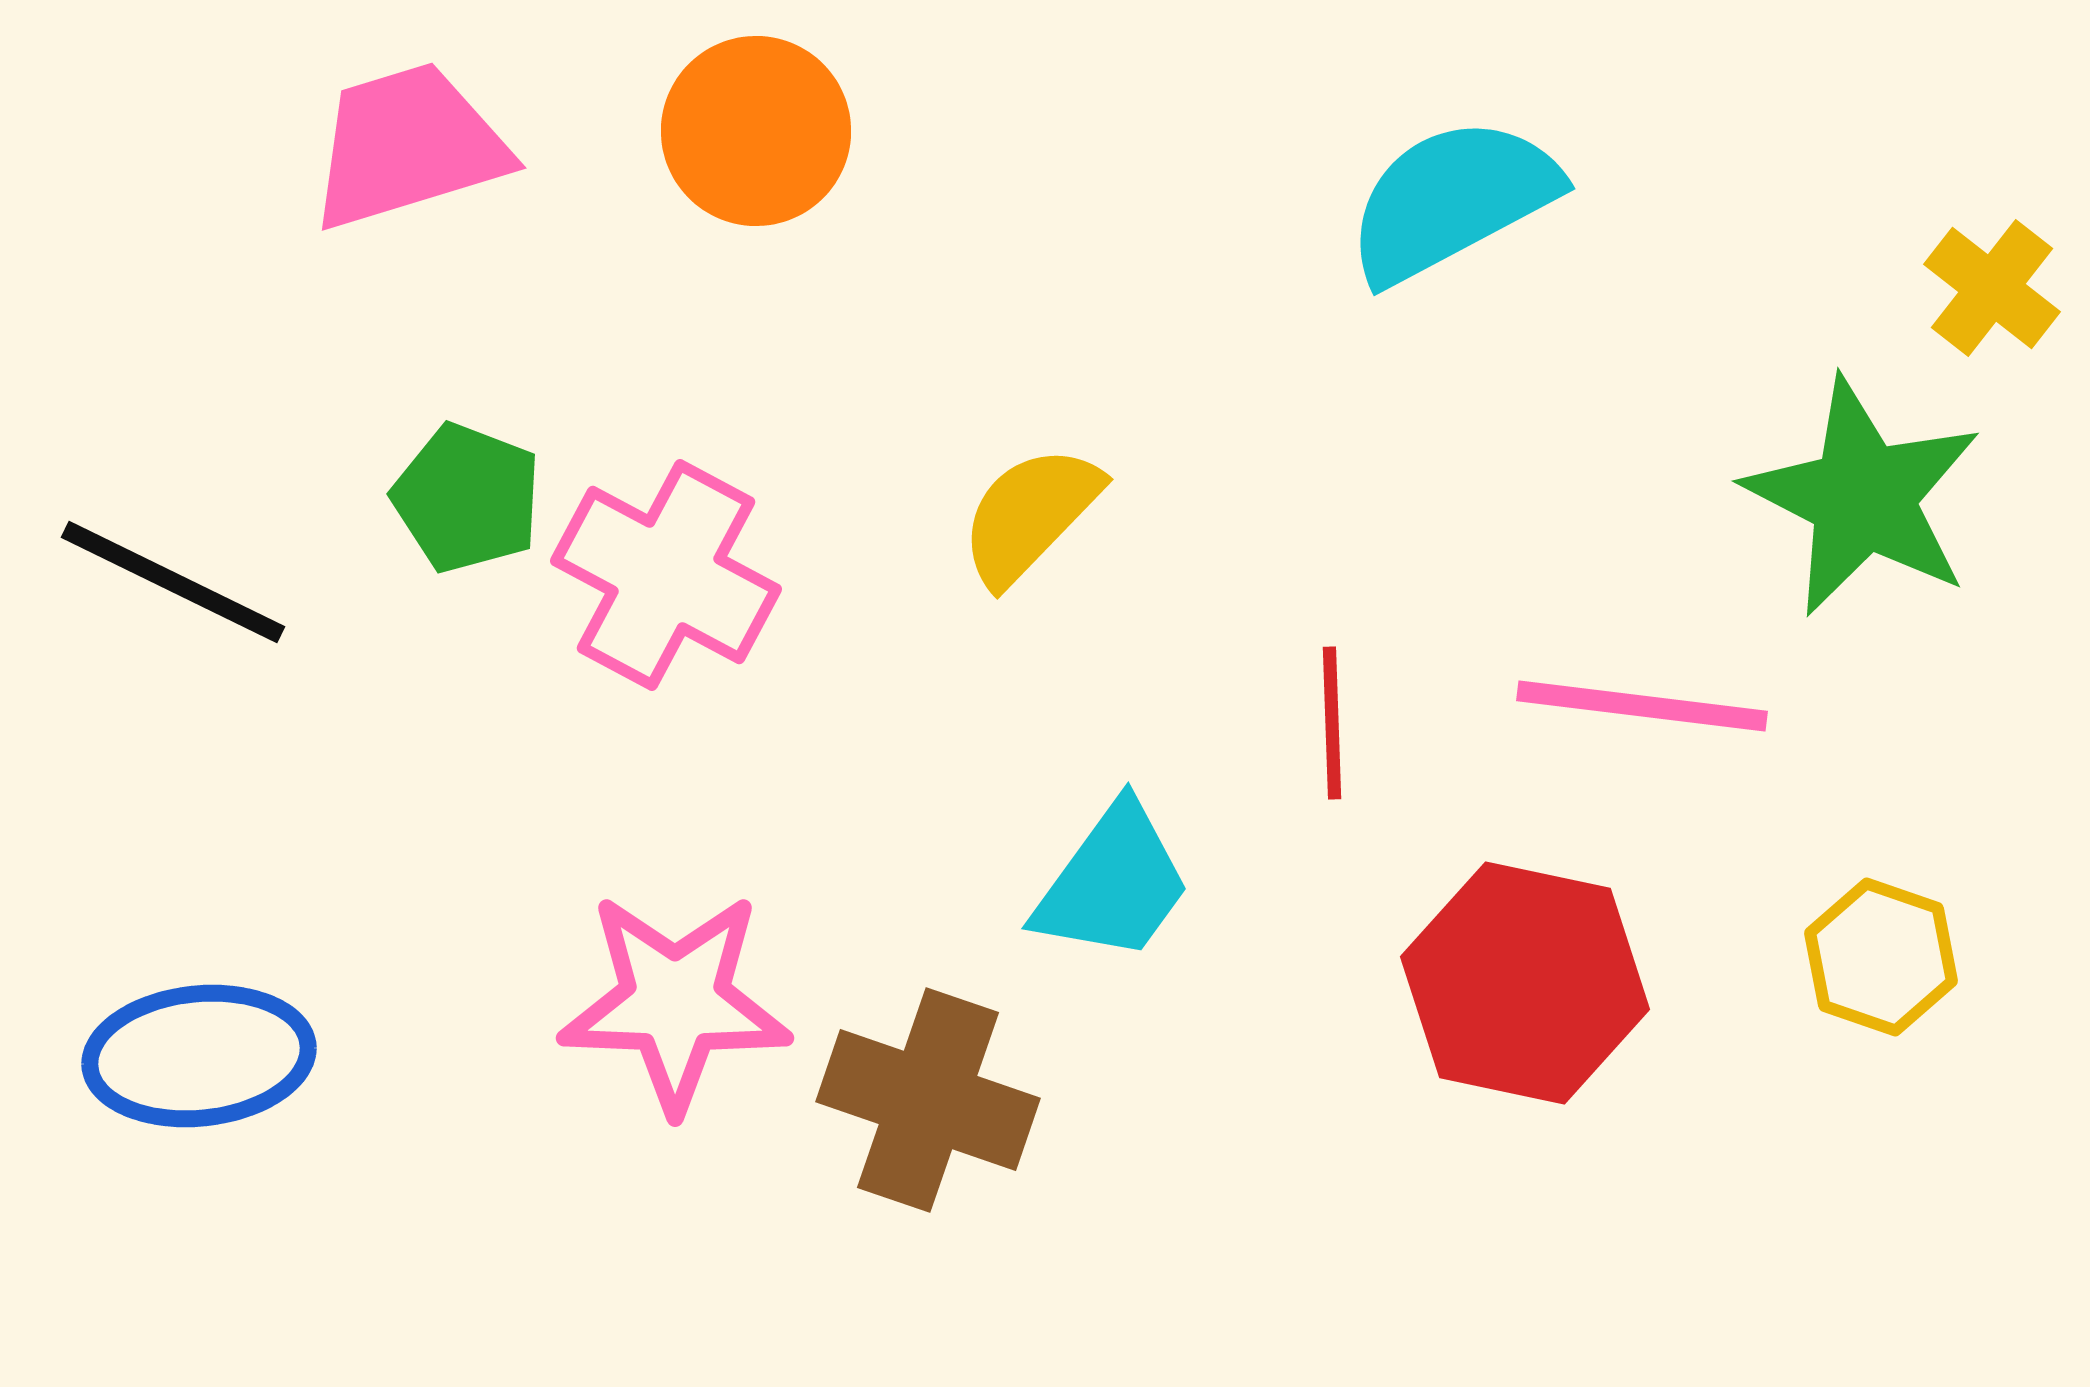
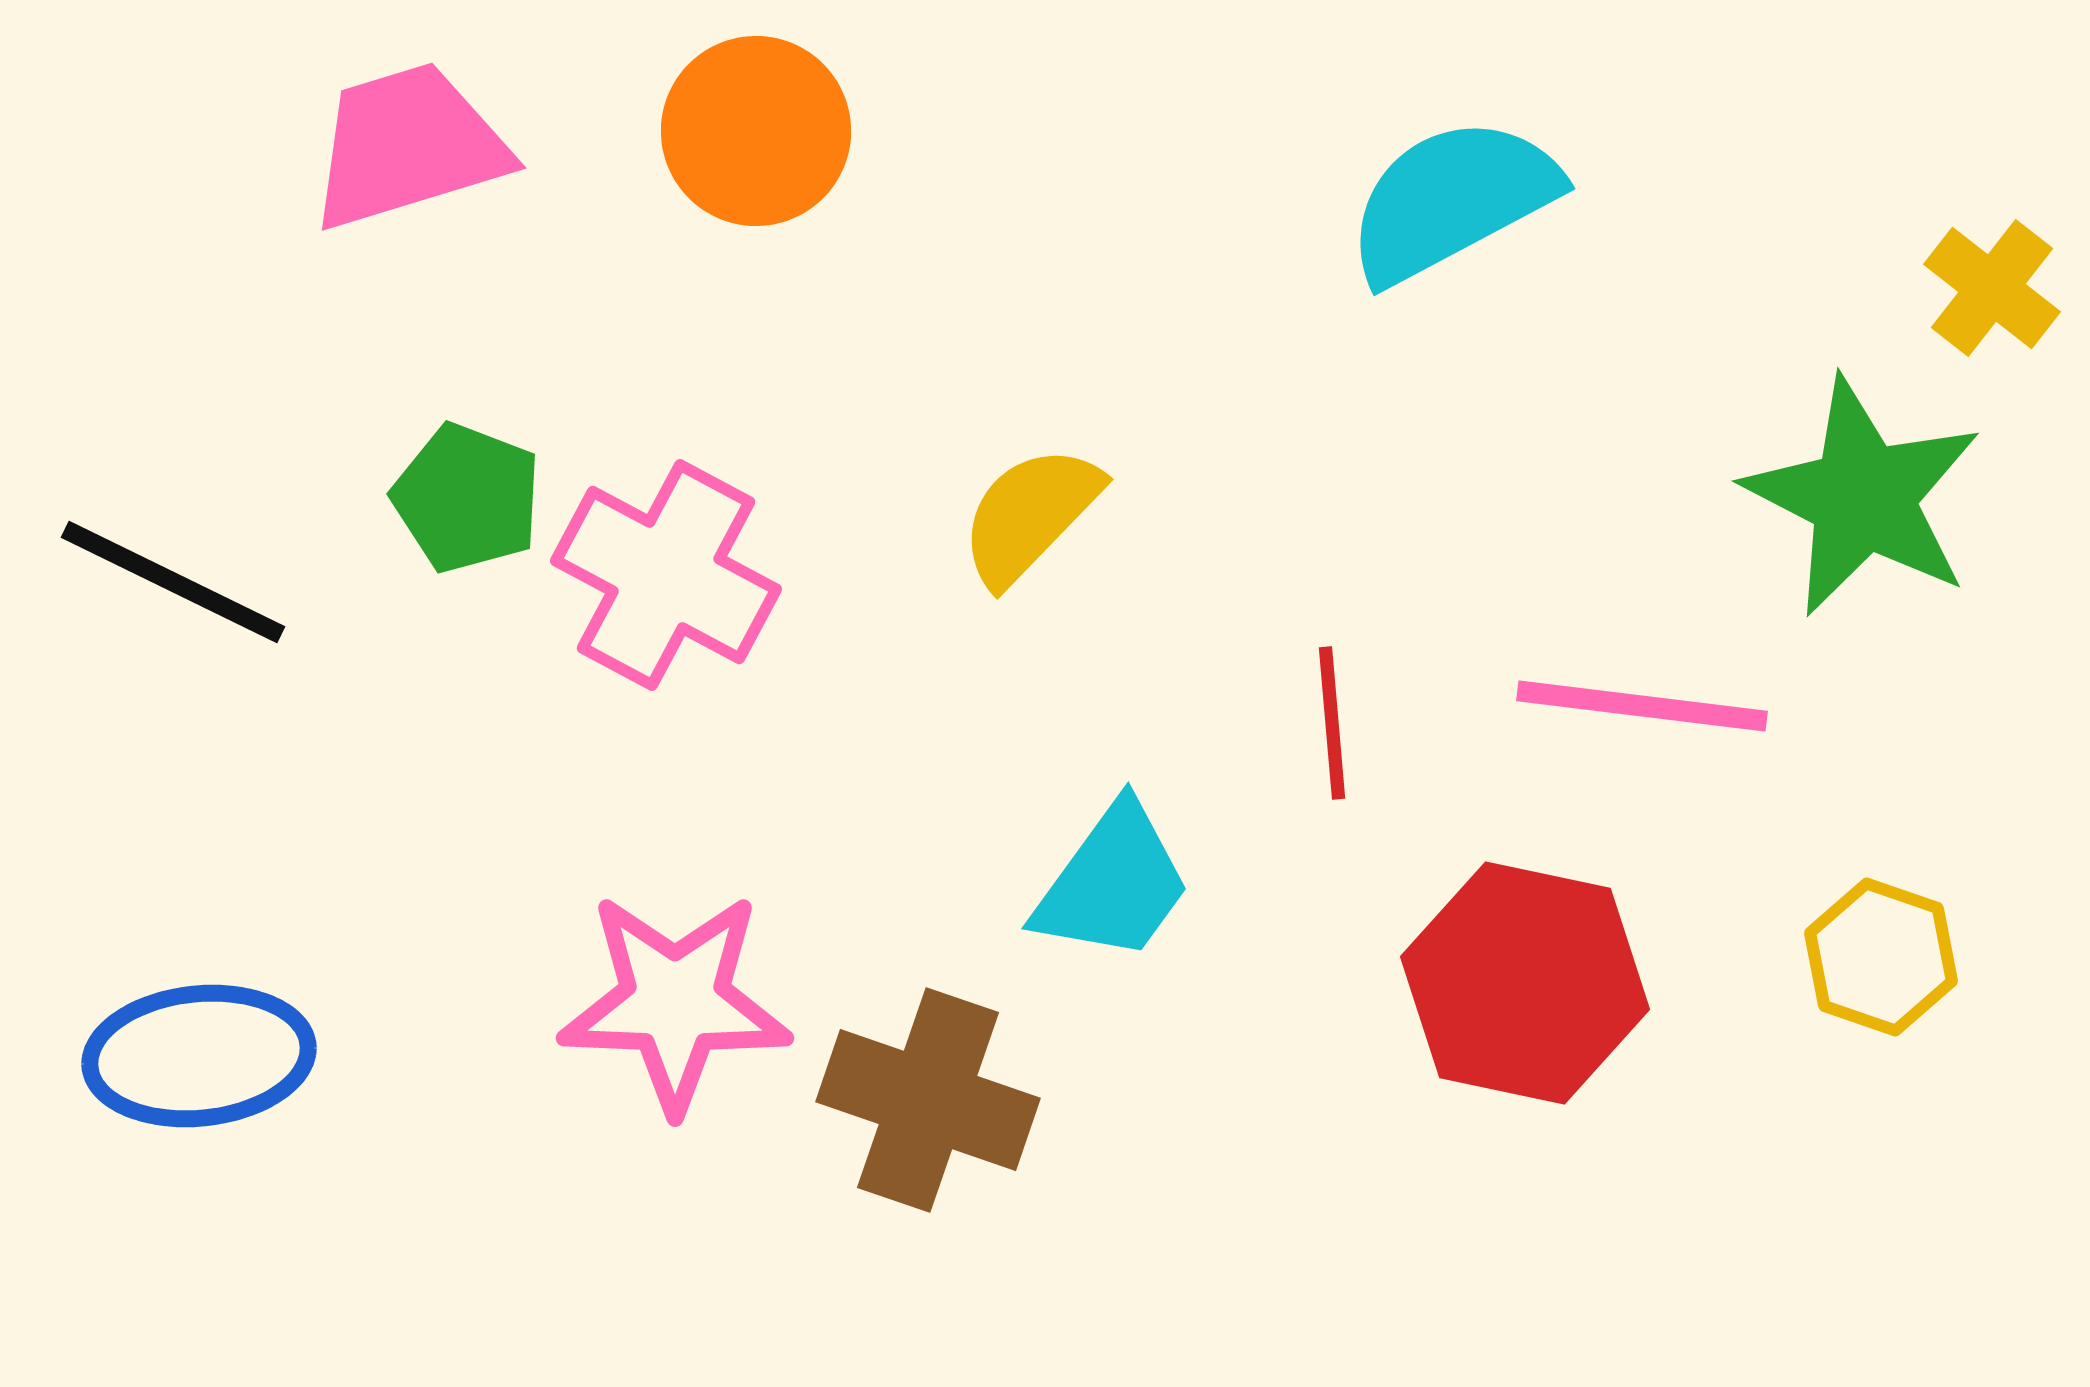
red line: rotated 3 degrees counterclockwise
